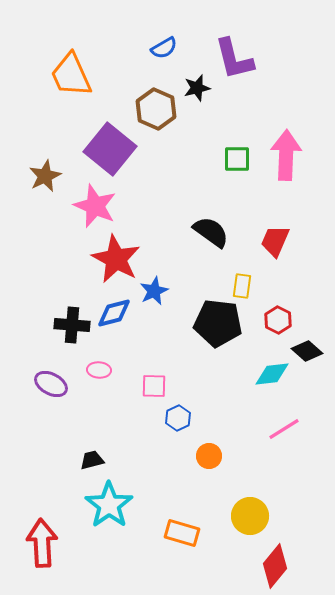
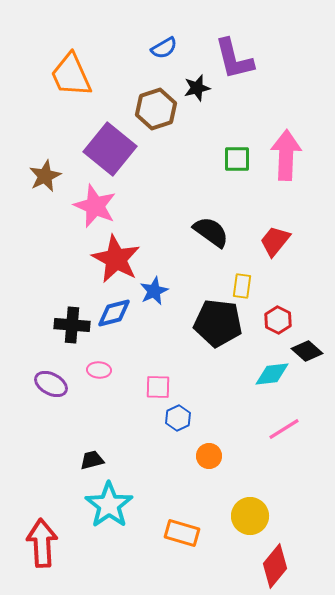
brown hexagon: rotated 18 degrees clockwise
red trapezoid: rotated 16 degrees clockwise
pink square: moved 4 px right, 1 px down
